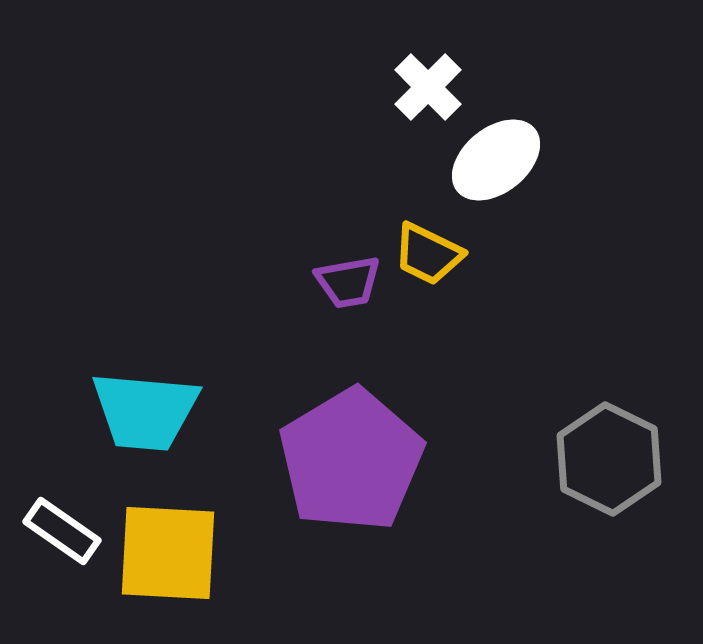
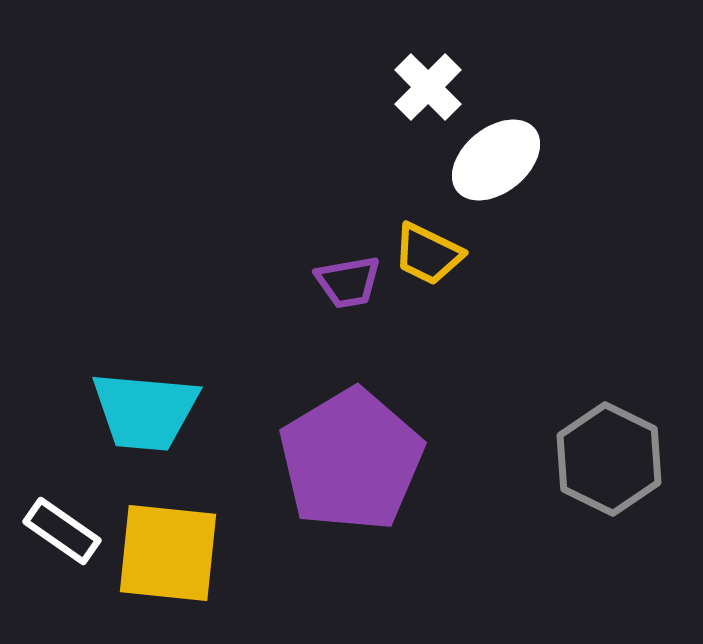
yellow square: rotated 3 degrees clockwise
